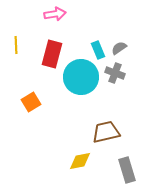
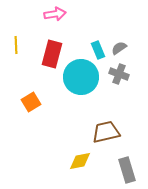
gray cross: moved 4 px right, 1 px down
